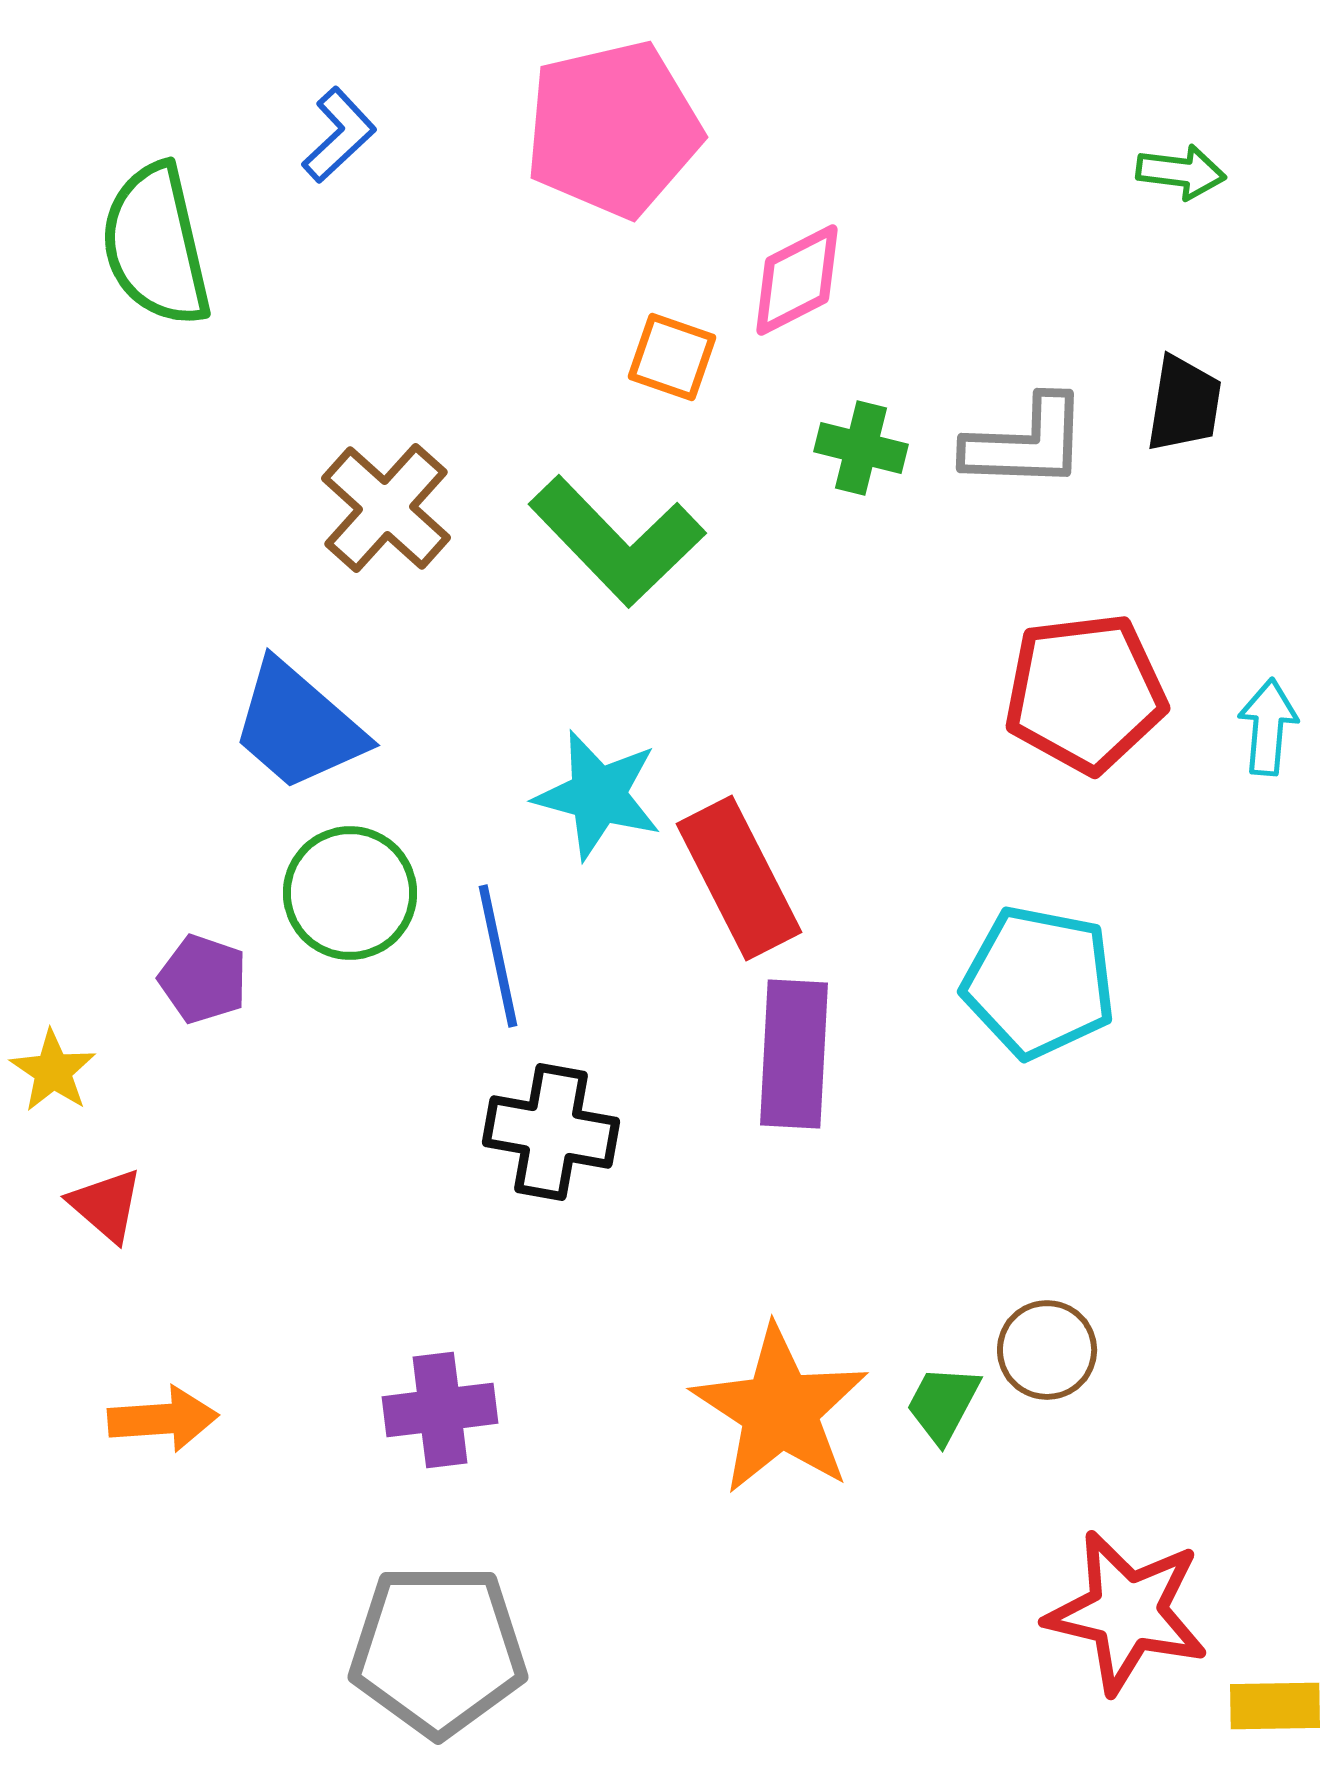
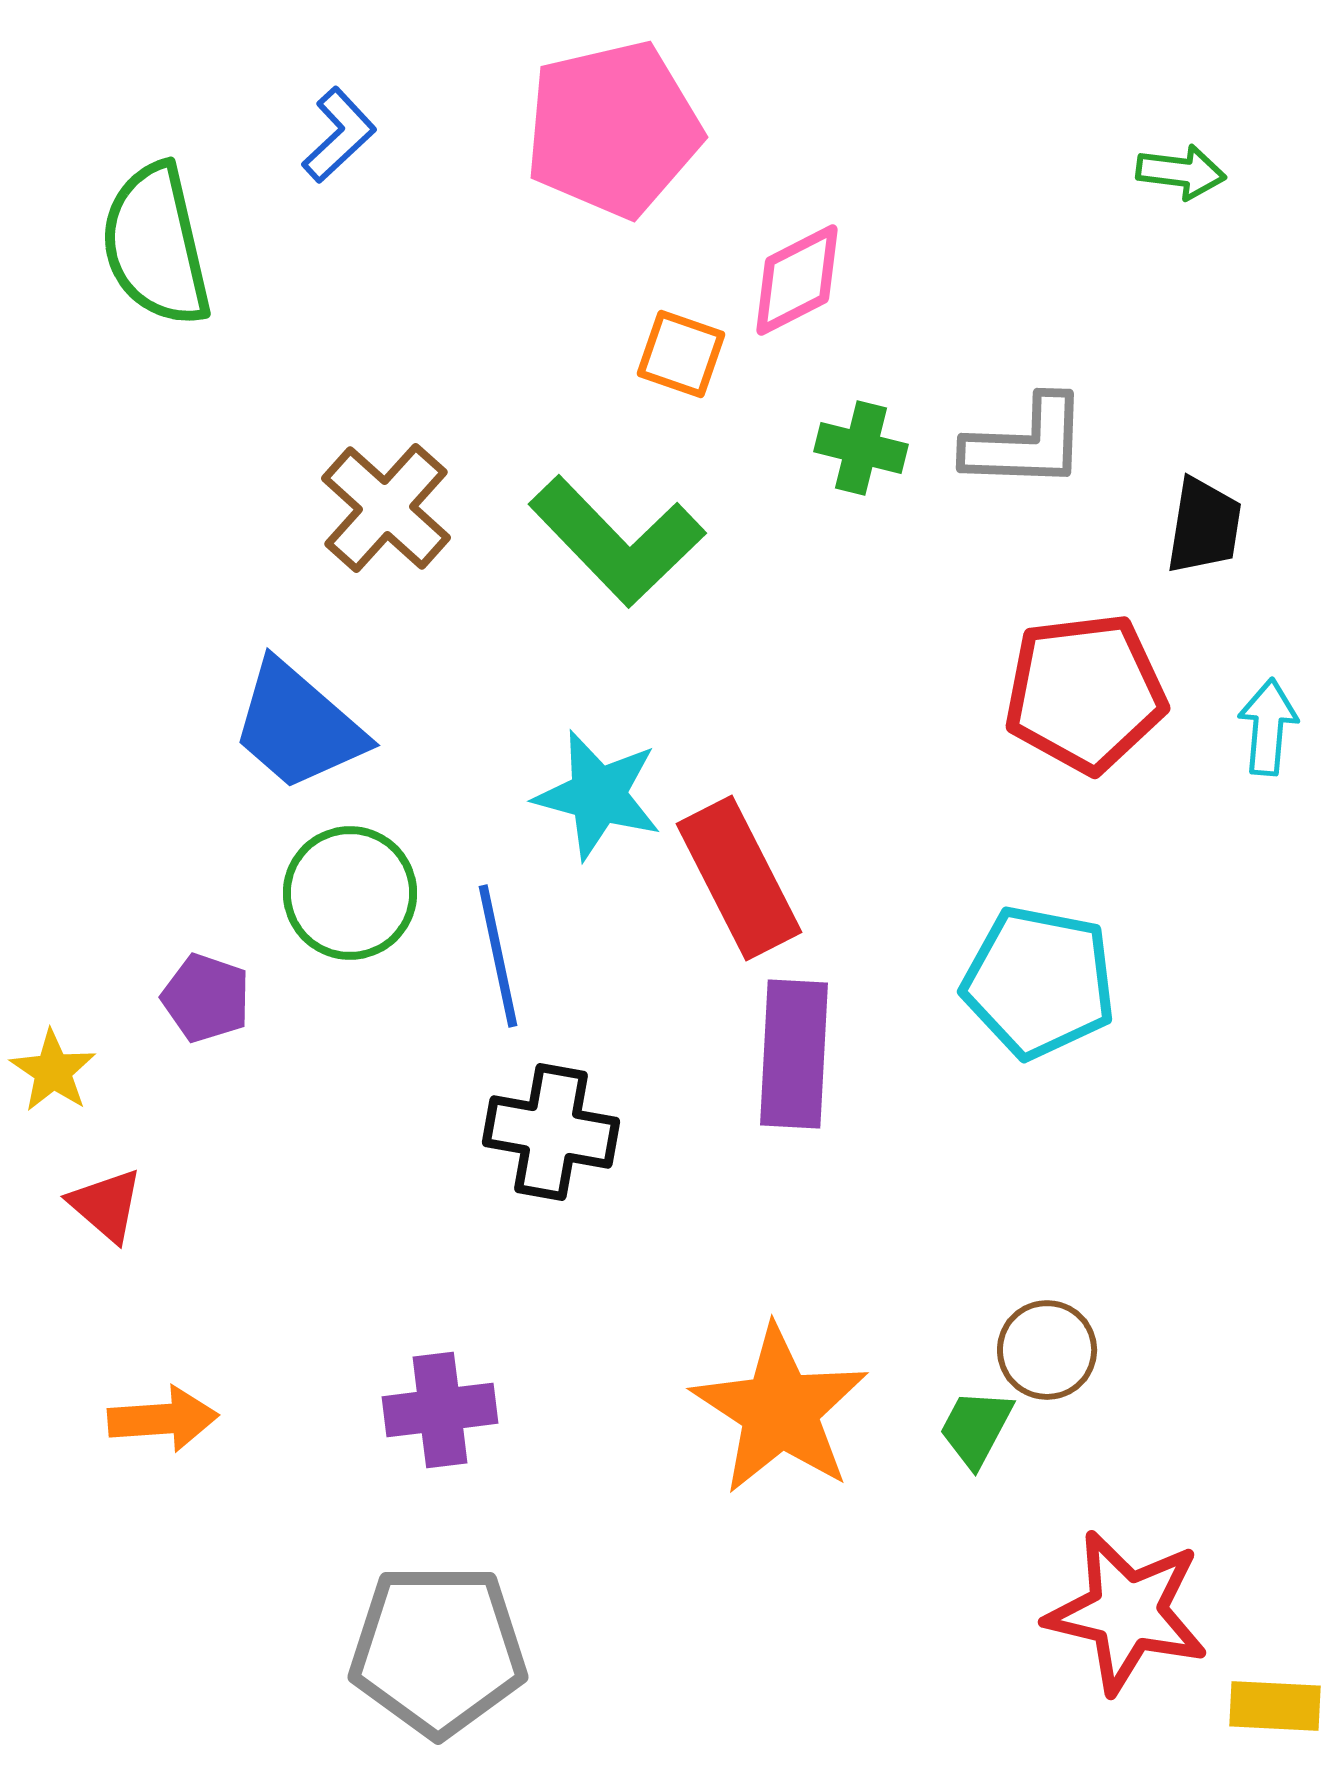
orange square: moved 9 px right, 3 px up
black trapezoid: moved 20 px right, 122 px down
purple pentagon: moved 3 px right, 19 px down
green trapezoid: moved 33 px right, 24 px down
yellow rectangle: rotated 4 degrees clockwise
